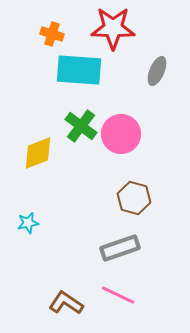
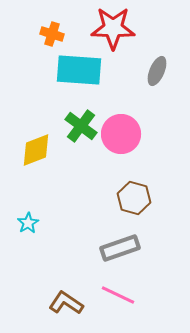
yellow diamond: moved 2 px left, 3 px up
cyan star: rotated 20 degrees counterclockwise
